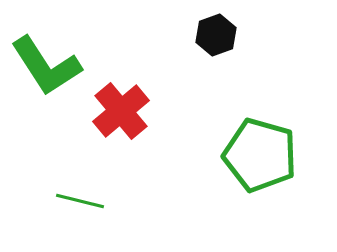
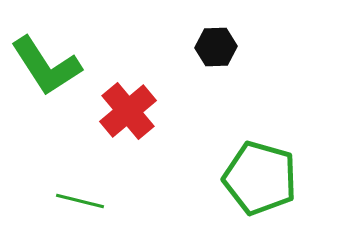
black hexagon: moved 12 px down; rotated 18 degrees clockwise
red cross: moved 7 px right
green pentagon: moved 23 px down
